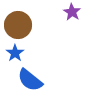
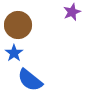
purple star: rotated 18 degrees clockwise
blue star: moved 1 px left
